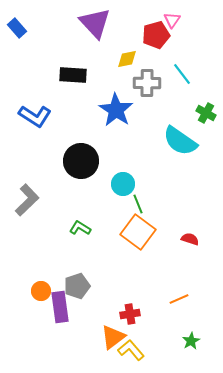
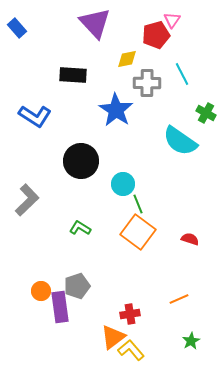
cyan line: rotated 10 degrees clockwise
